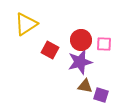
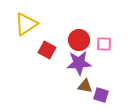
red circle: moved 2 px left
red square: moved 3 px left
purple star: moved 1 px left, 1 px down; rotated 10 degrees clockwise
